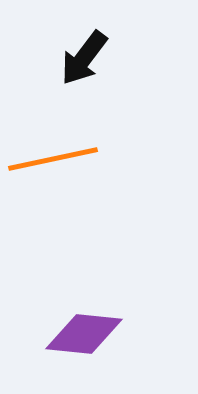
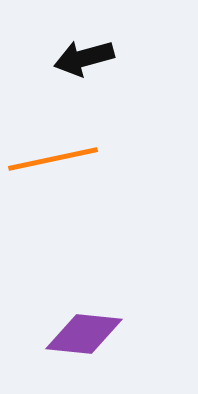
black arrow: rotated 38 degrees clockwise
